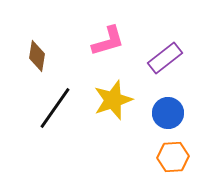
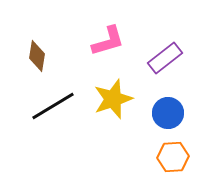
yellow star: moved 1 px up
black line: moved 2 px left, 2 px up; rotated 24 degrees clockwise
